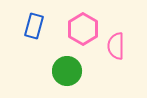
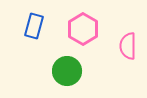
pink semicircle: moved 12 px right
